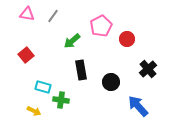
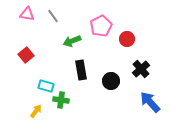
gray line: rotated 72 degrees counterclockwise
green arrow: rotated 18 degrees clockwise
black cross: moved 7 px left
black circle: moved 1 px up
cyan rectangle: moved 3 px right, 1 px up
blue arrow: moved 12 px right, 4 px up
yellow arrow: moved 2 px right; rotated 80 degrees counterclockwise
